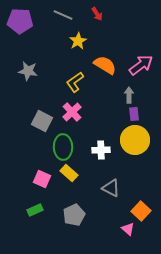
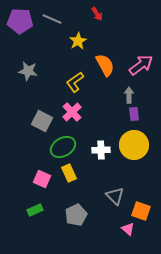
gray line: moved 11 px left, 4 px down
orange semicircle: rotated 30 degrees clockwise
yellow circle: moved 1 px left, 5 px down
green ellipse: rotated 60 degrees clockwise
yellow rectangle: rotated 24 degrees clockwise
gray triangle: moved 4 px right, 8 px down; rotated 18 degrees clockwise
orange square: rotated 24 degrees counterclockwise
gray pentagon: moved 2 px right
